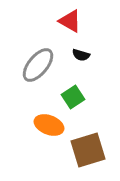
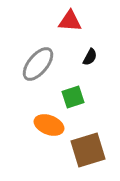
red triangle: rotated 25 degrees counterclockwise
black semicircle: moved 9 px right, 2 px down; rotated 78 degrees counterclockwise
gray ellipse: moved 1 px up
green square: rotated 15 degrees clockwise
